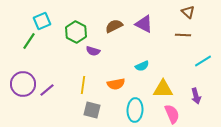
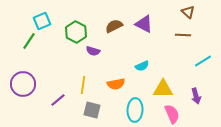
purple line: moved 11 px right, 10 px down
